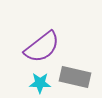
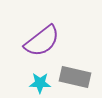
purple semicircle: moved 6 px up
